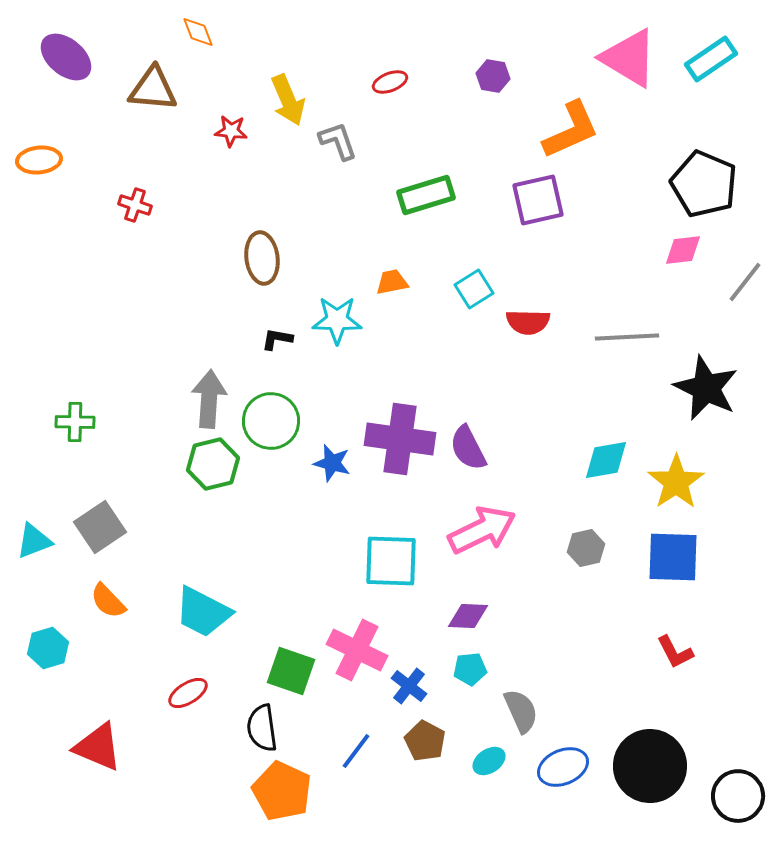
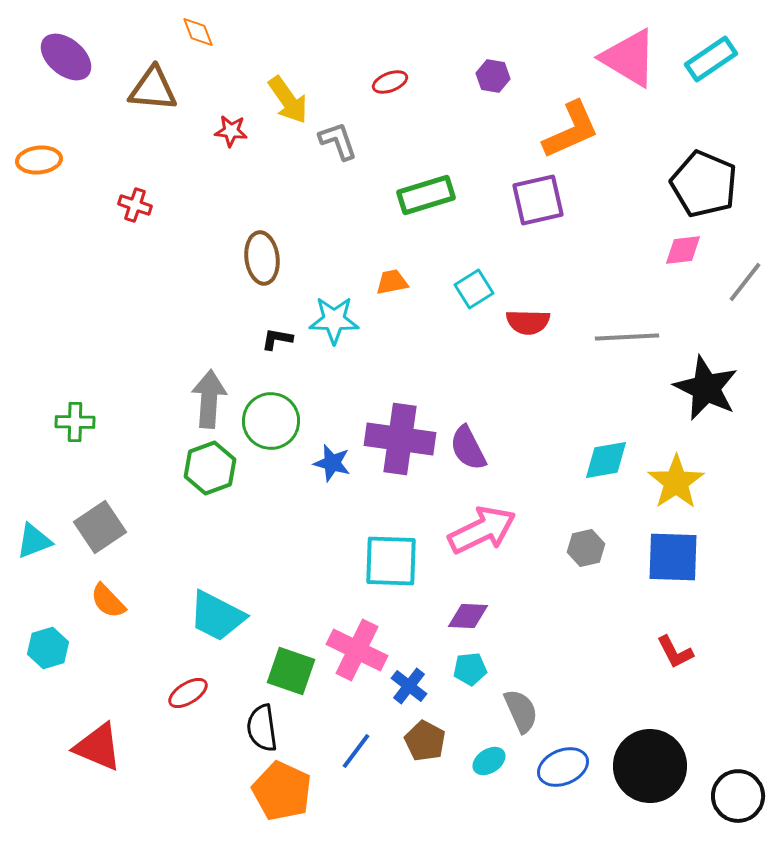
yellow arrow at (288, 100): rotated 12 degrees counterclockwise
cyan star at (337, 320): moved 3 px left
green hexagon at (213, 464): moved 3 px left, 4 px down; rotated 6 degrees counterclockwise
cyan trapezoid at (203, 612): moved 14 px right, 4 px down
